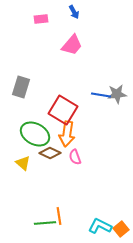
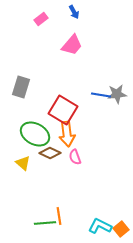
pink rectangle: rotated 32 degrees counterclockwise
orange arrow: rotated 15 degrees counterclockwise
